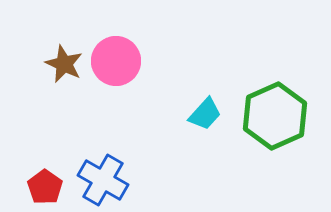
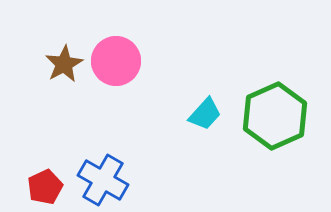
brown star: rotated 18 degrees clockwise
red pentagon: rotated 12 degrees clockwise
